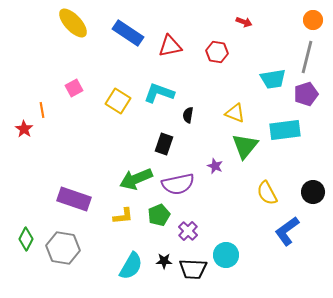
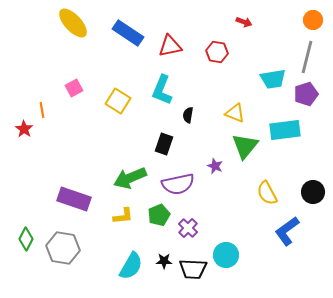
cyan L-shape: moved 3 px right, 3 px up; rotated 88 degrees counterclockwise
green arrow: moved 6 px left, 1 px up
purple cross: moved 3 px up
